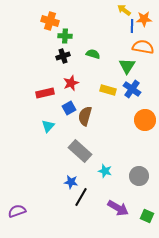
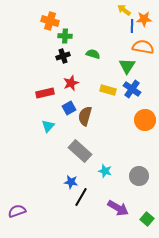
green square: moved 3 px down; rotated 16 degrees clockwise
